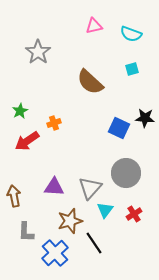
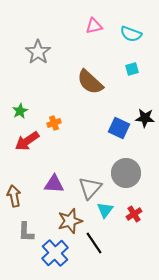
purple triangle: moved 3 px up
